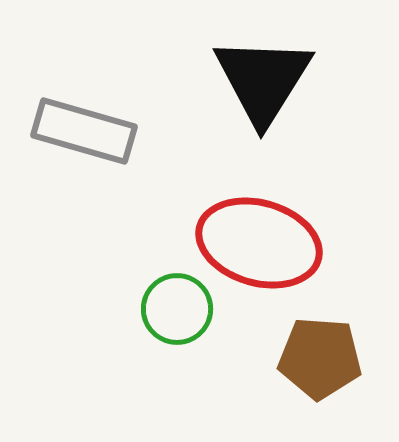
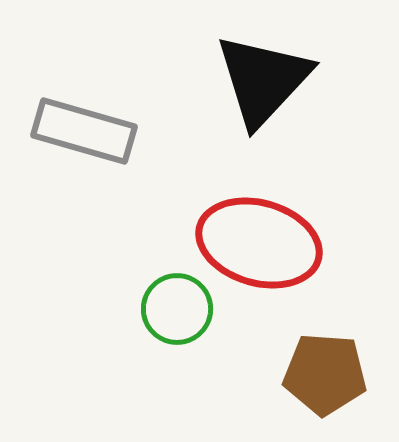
black triangle: rotated 11 degrees clockwise
brown pentagon: moved 5 px right, 16 px down
